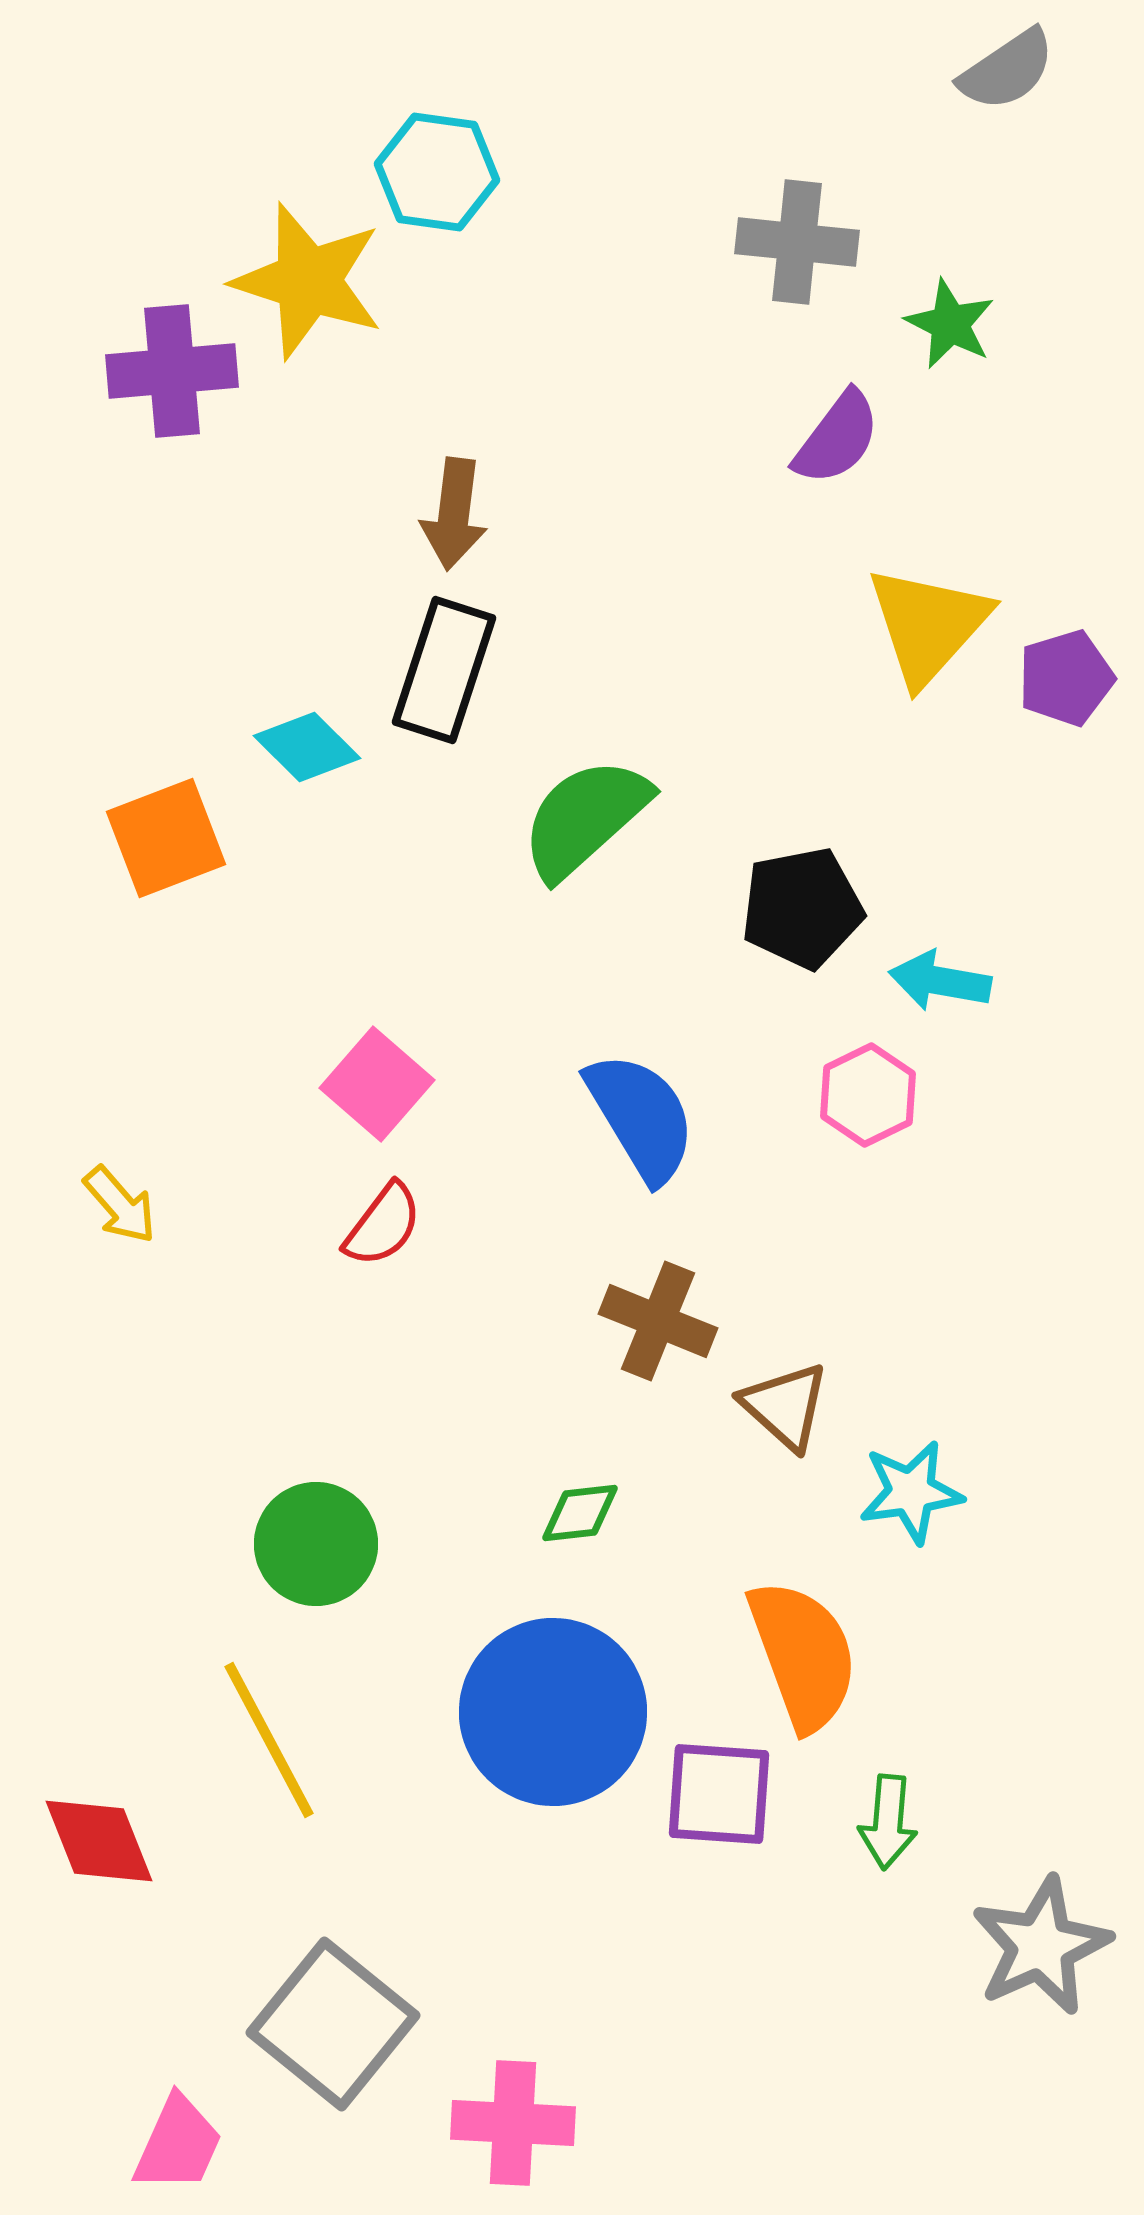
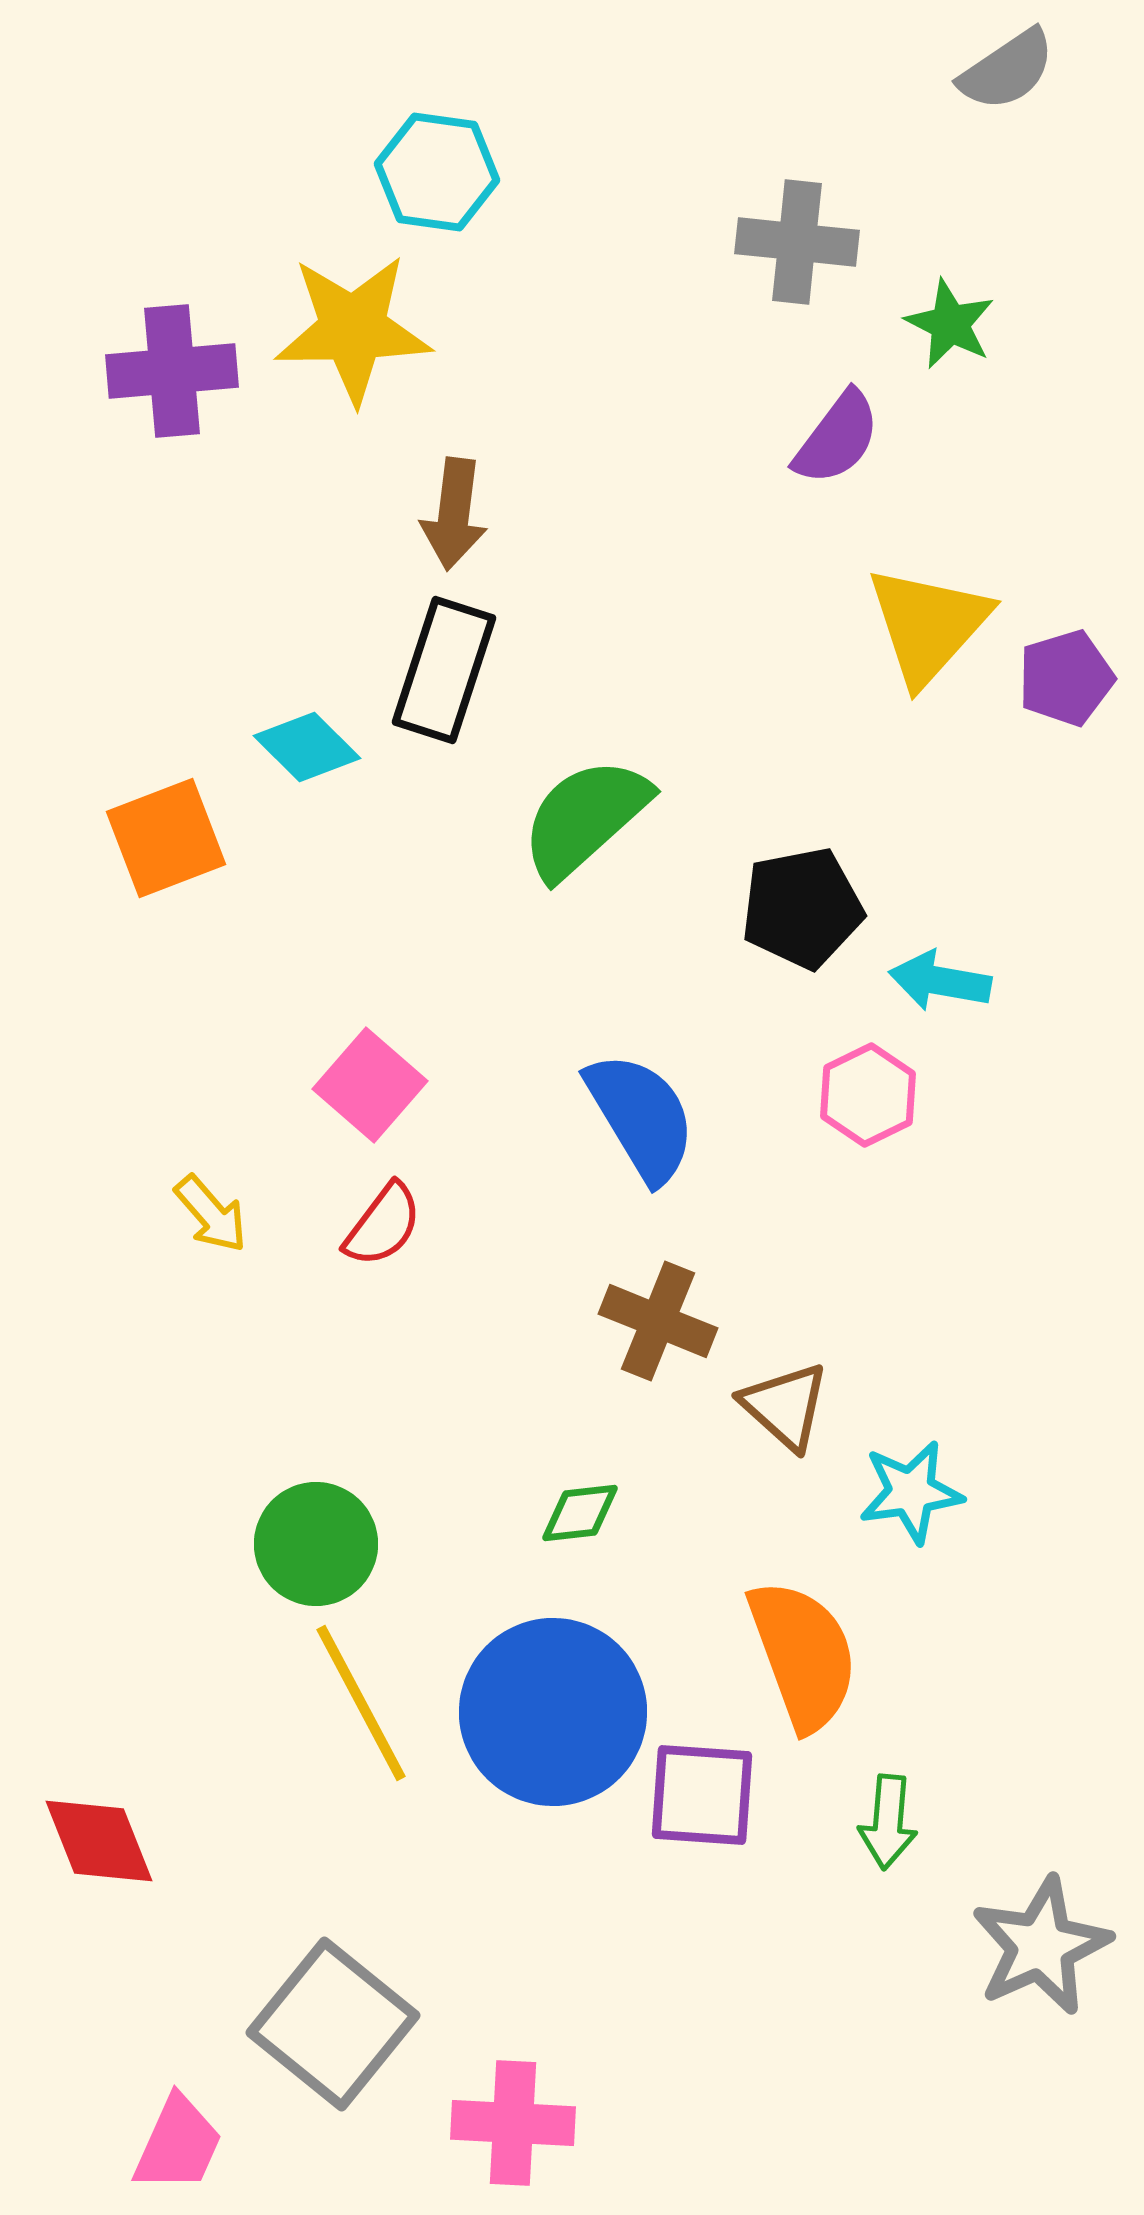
yellow star: moved 45 px right, 48 px down; rotated 19 degrees counterclockwise
pink square: moved 7 px left, 1 px down
yellow arrow: moved 91 px right, 9 px down
yellow line: moved 92 px right, 37 px up
purple square: moved 17 px left, 1 px down
